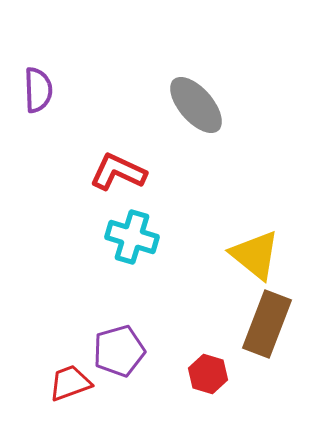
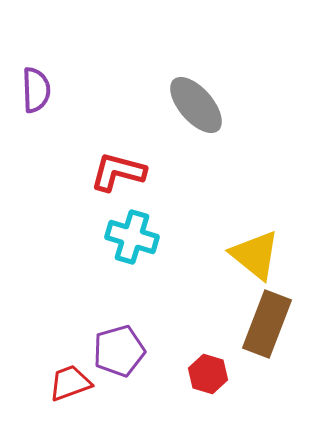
purple semicircle: moved 2 px left
red L-shape: rotated 10 degrees counterclockwise
